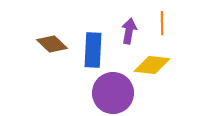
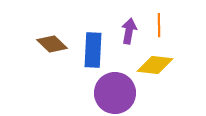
orange line: moved 3 px left, 2 px down
yellow diamond: moved 3 px right
purple circle: moved 2 px right
